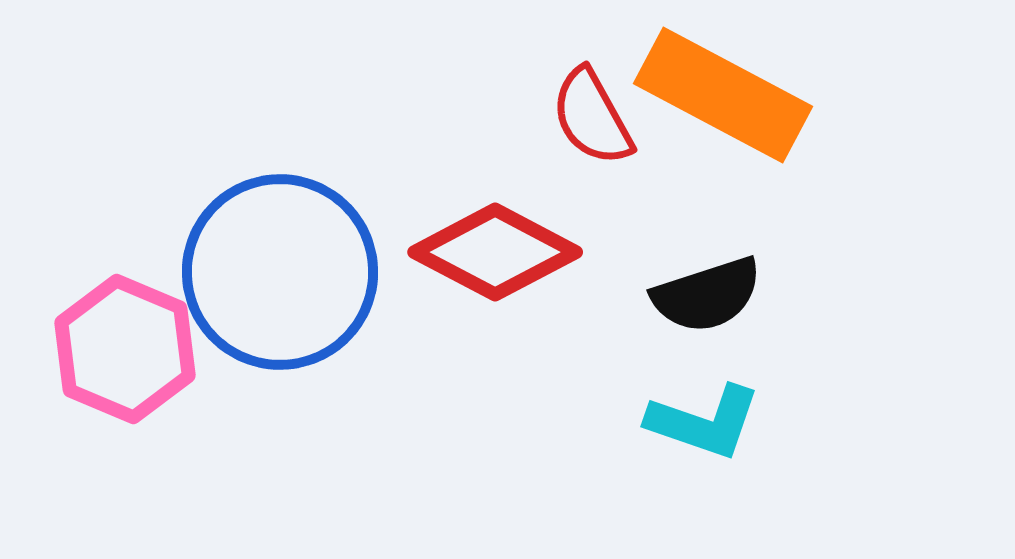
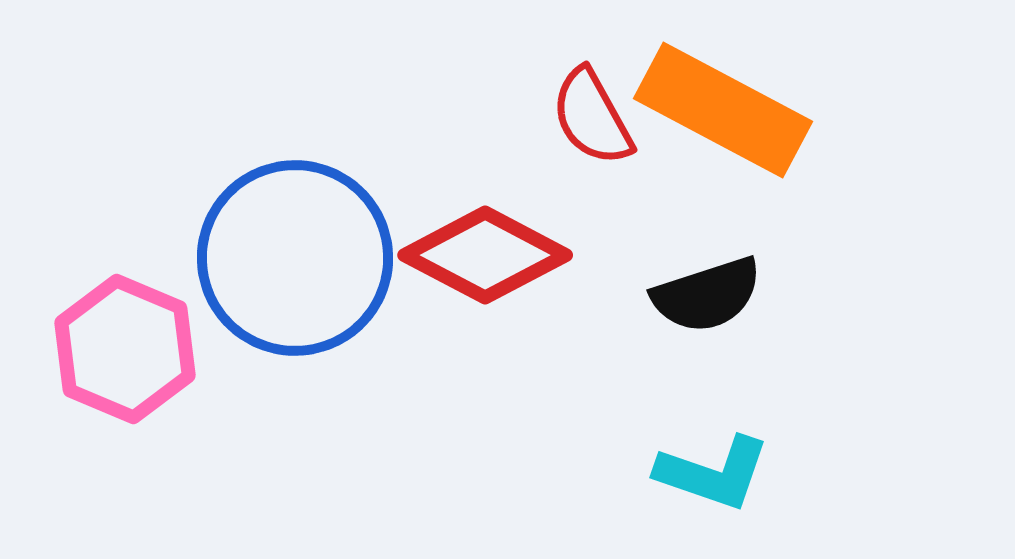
orange rectangle: moved 15 px down
red diamond: moved 10 px left, 3 px down
blue circle: moved 15 px right, 14 px up
cyan L-shape: moved 9 px right, 51 px down
